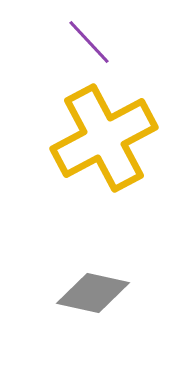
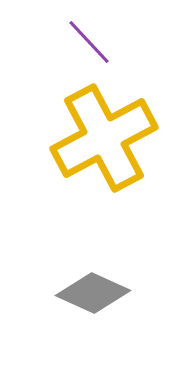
gray diamond: rotated 12 degrees clockwise
